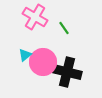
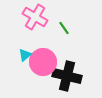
black cross: moved 4 px down
